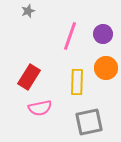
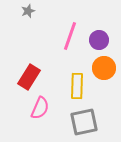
purple circle: moved 4 px left, 6 px down
orange circle: moved 2 px left
yellow rectangle: moved 4 px down
pink semicircle: rotated 55 degrees counterclockwise
gray square: moved 5 px left
